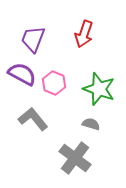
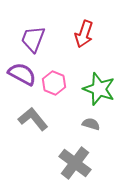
gray cross: moved 5 px down
